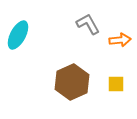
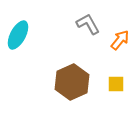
orange arrow: rotated 45 degrees counterclockwise
